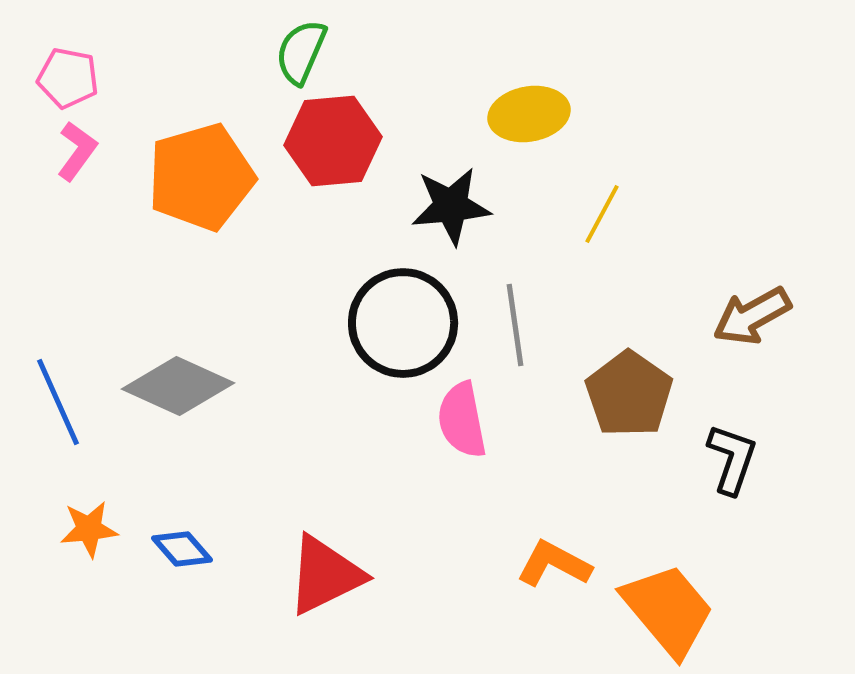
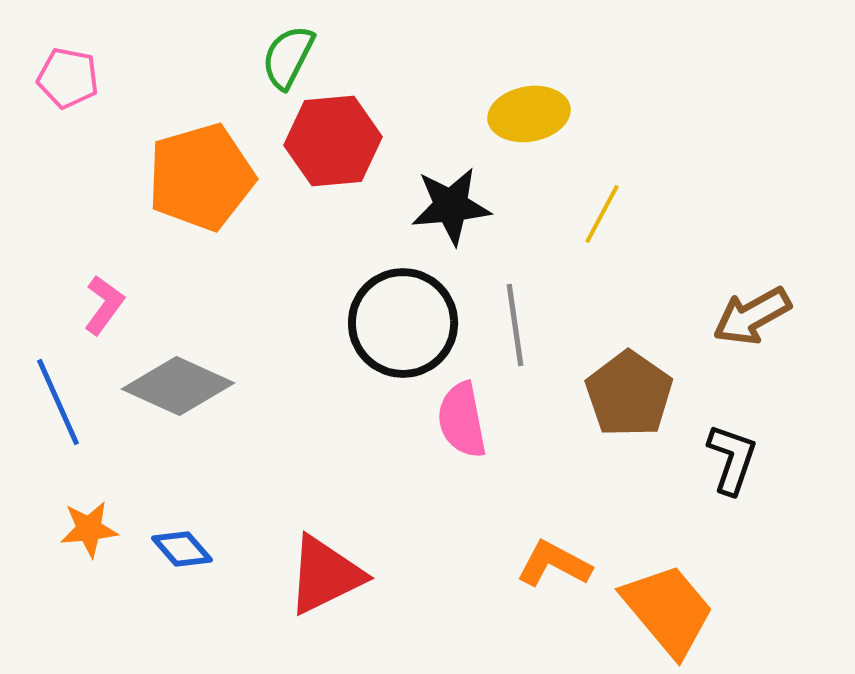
green semicircle: moved 13 px left, 5 px down; rotated 4 degrees clockwise
pink L-shape: moved 27 px right, 154 px down
